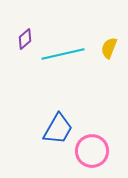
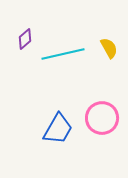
yellow semicircle: rotated 130 degrees clockwise
pink circle: moved 10 px right, 33 px up
